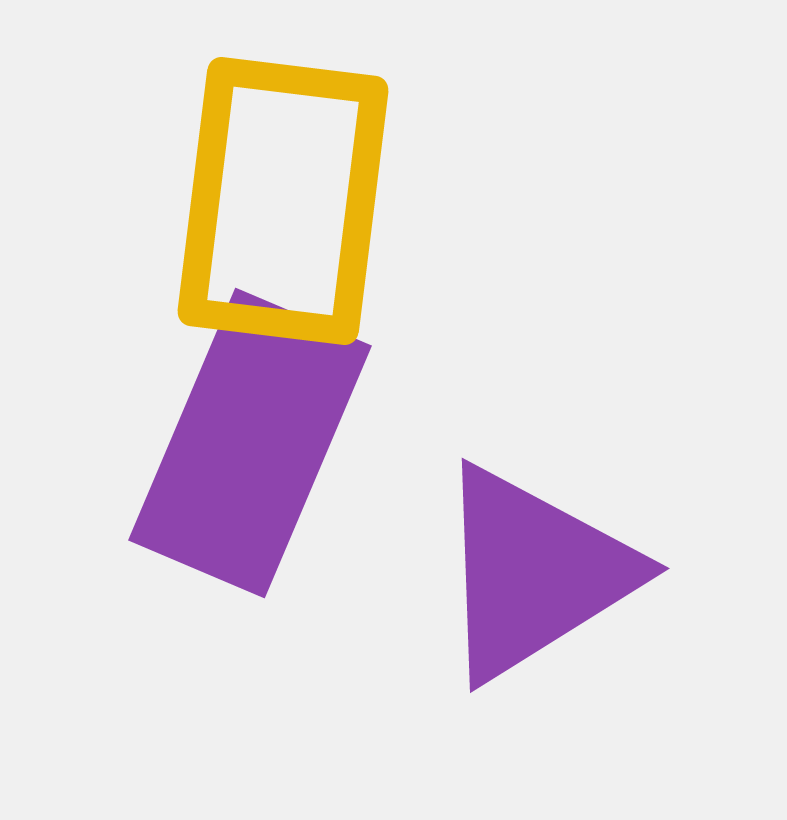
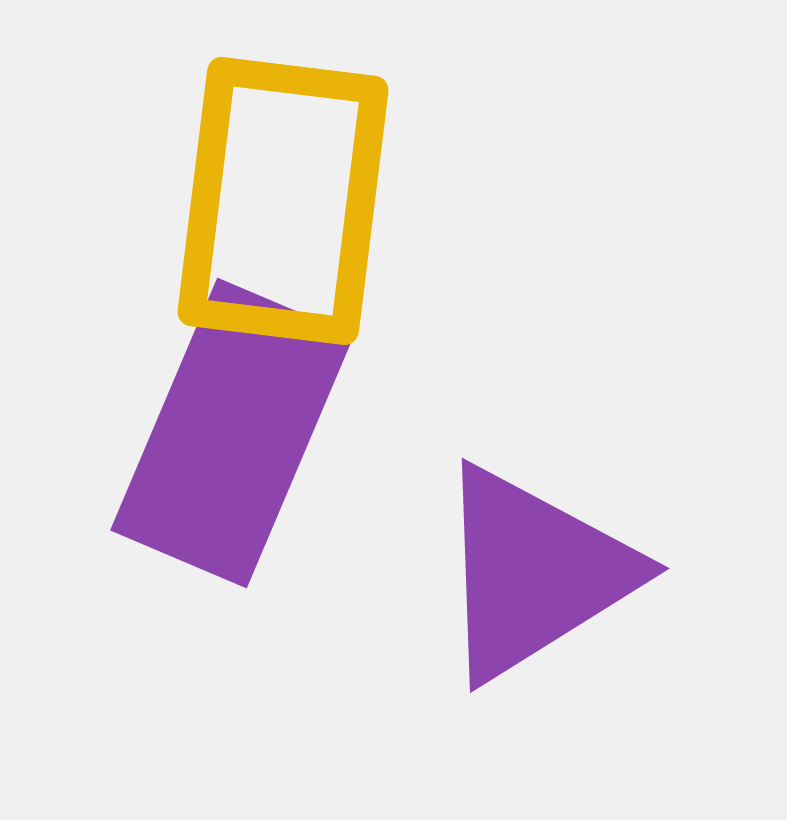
purple rectangle: moved 18 px left, 10 px up
